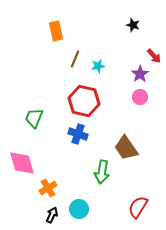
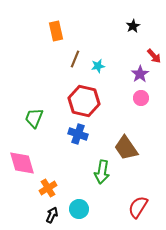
black star: moved 1 px down; rotated 24 degrees clockwise
pink circle: moved 1 px right, 1 px down
